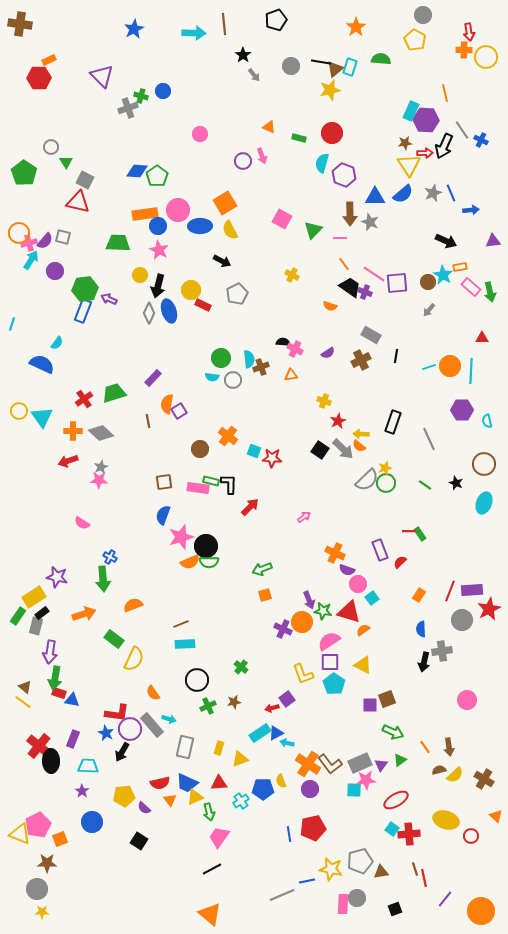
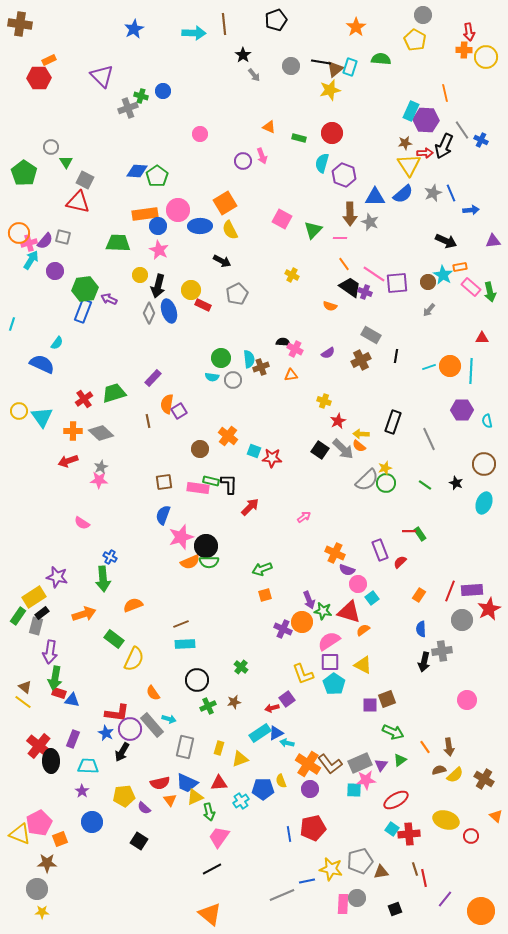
pink pentagon at (38, 825): moved 1 px right, 2 px up
